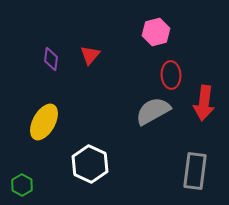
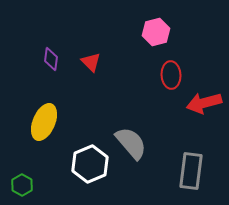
red triangle: moved 1 px right, 7 px down; rotated 25 degrees counterclockwise
red arrow: rotated 68 degrees clockwise
gray semicircle: moved 22 px left, 32 px down; rotated 78 degrees clockwise
yellow ellipse: rotated 6 degrees counterclockwise
white hexagon: rotated 12 degrees clockwise
gray rectangle: moved 4 px left
